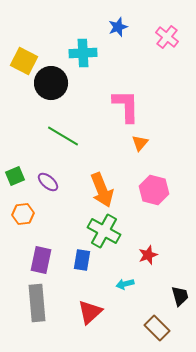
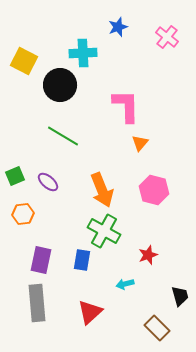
black circle: moved 9 px right, 2 px down
